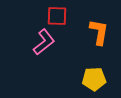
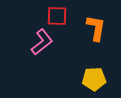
orange L-shape: moved 3 px left, 4 px up
pink L-shape: moved 2 px left
